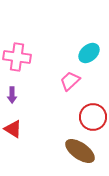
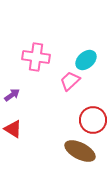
cyan ellipse: moved 3 px left, 7 px down
pink cross: moved 19 px right
purple arrow: rotated 126 degrees counterclockwise
red circle: moved 3 px down
brown ellipse: rotated 8 degrees counterclockwise
